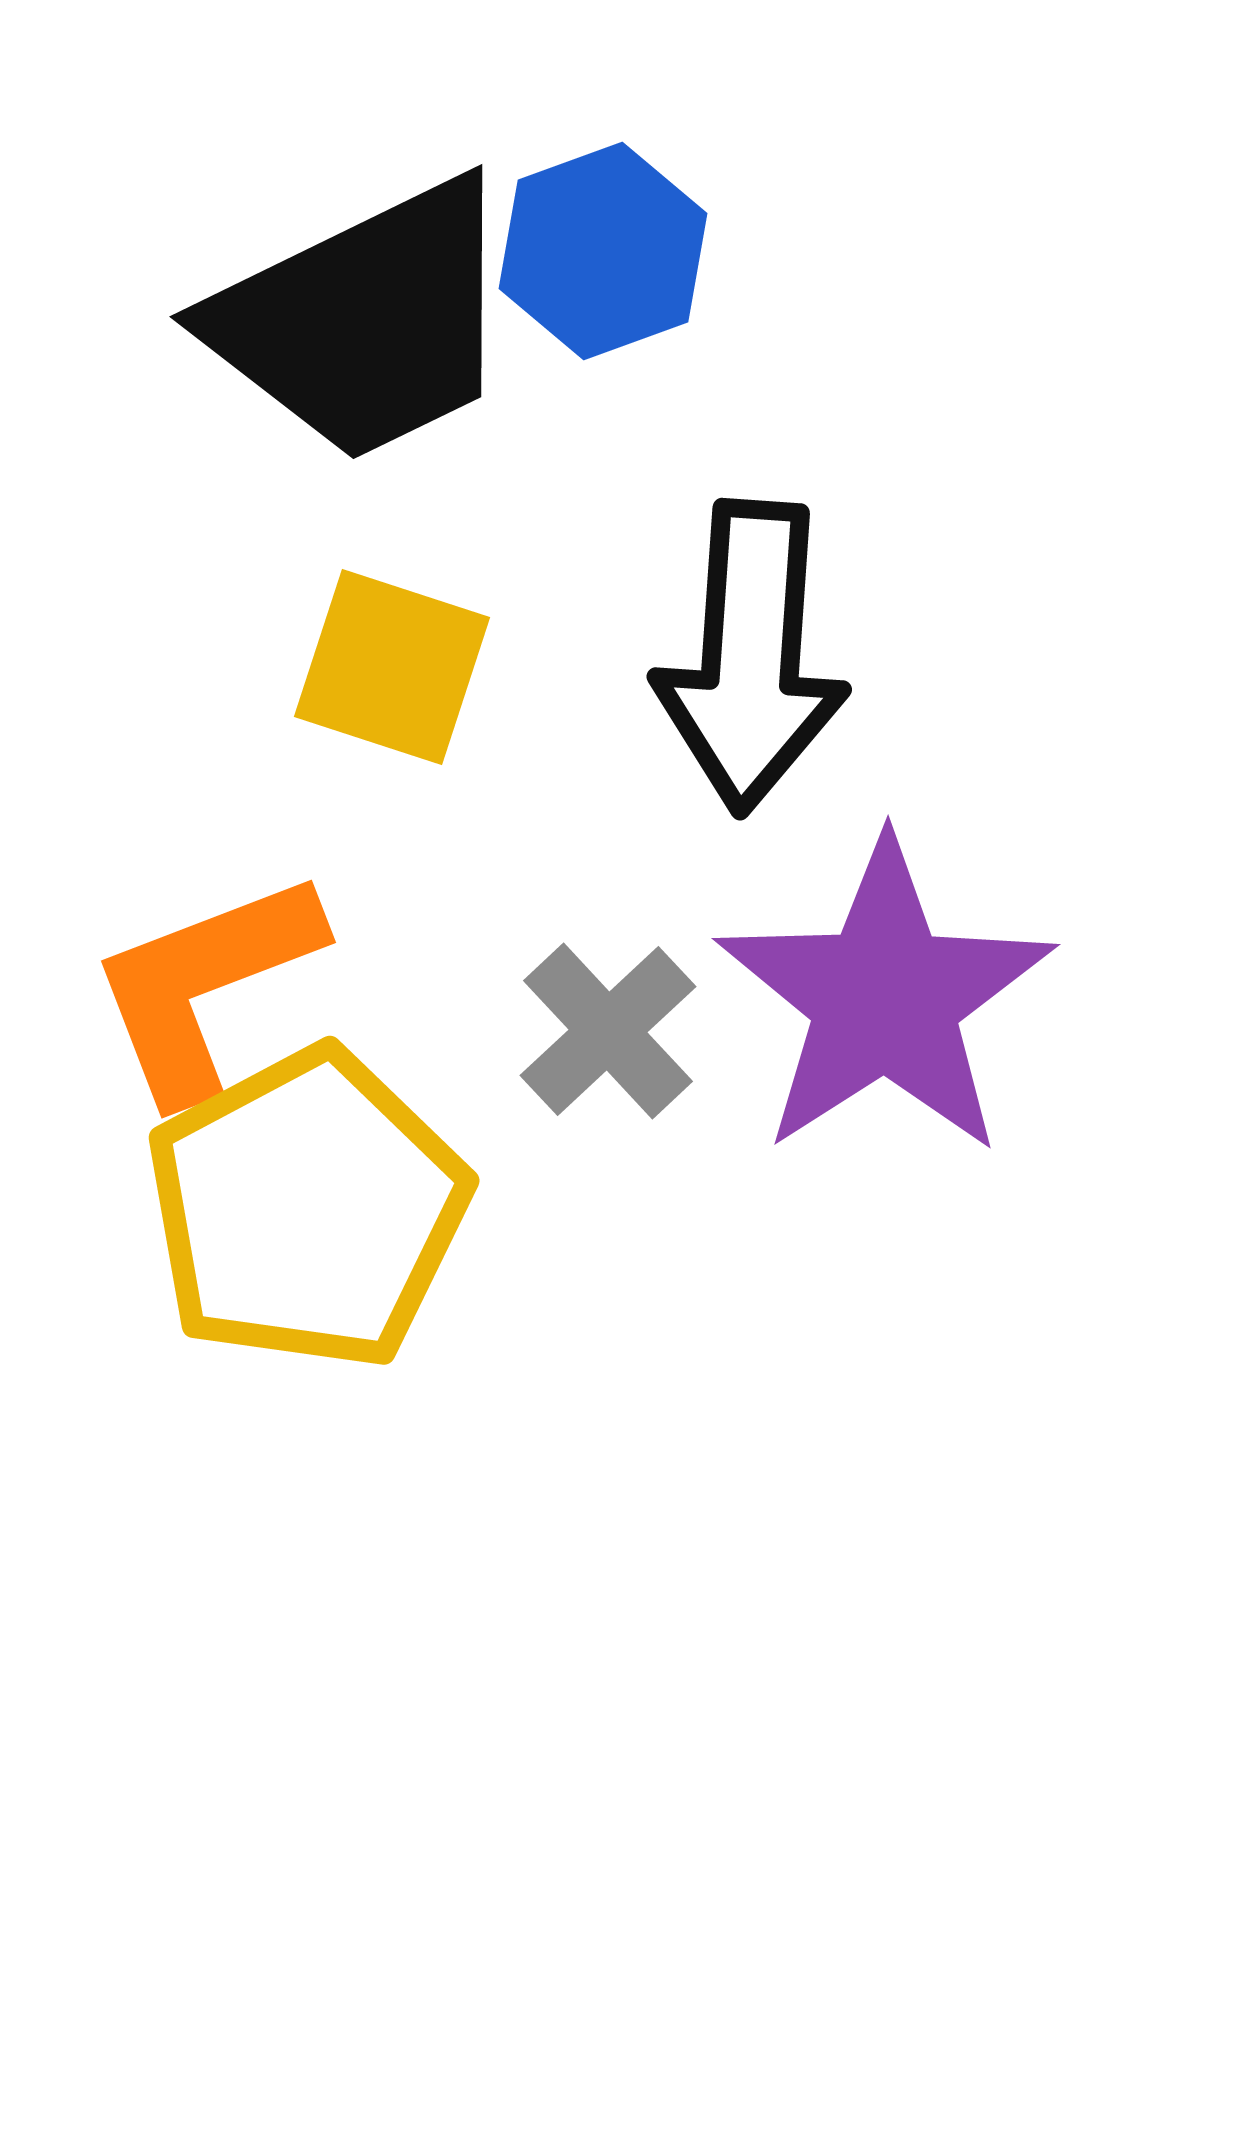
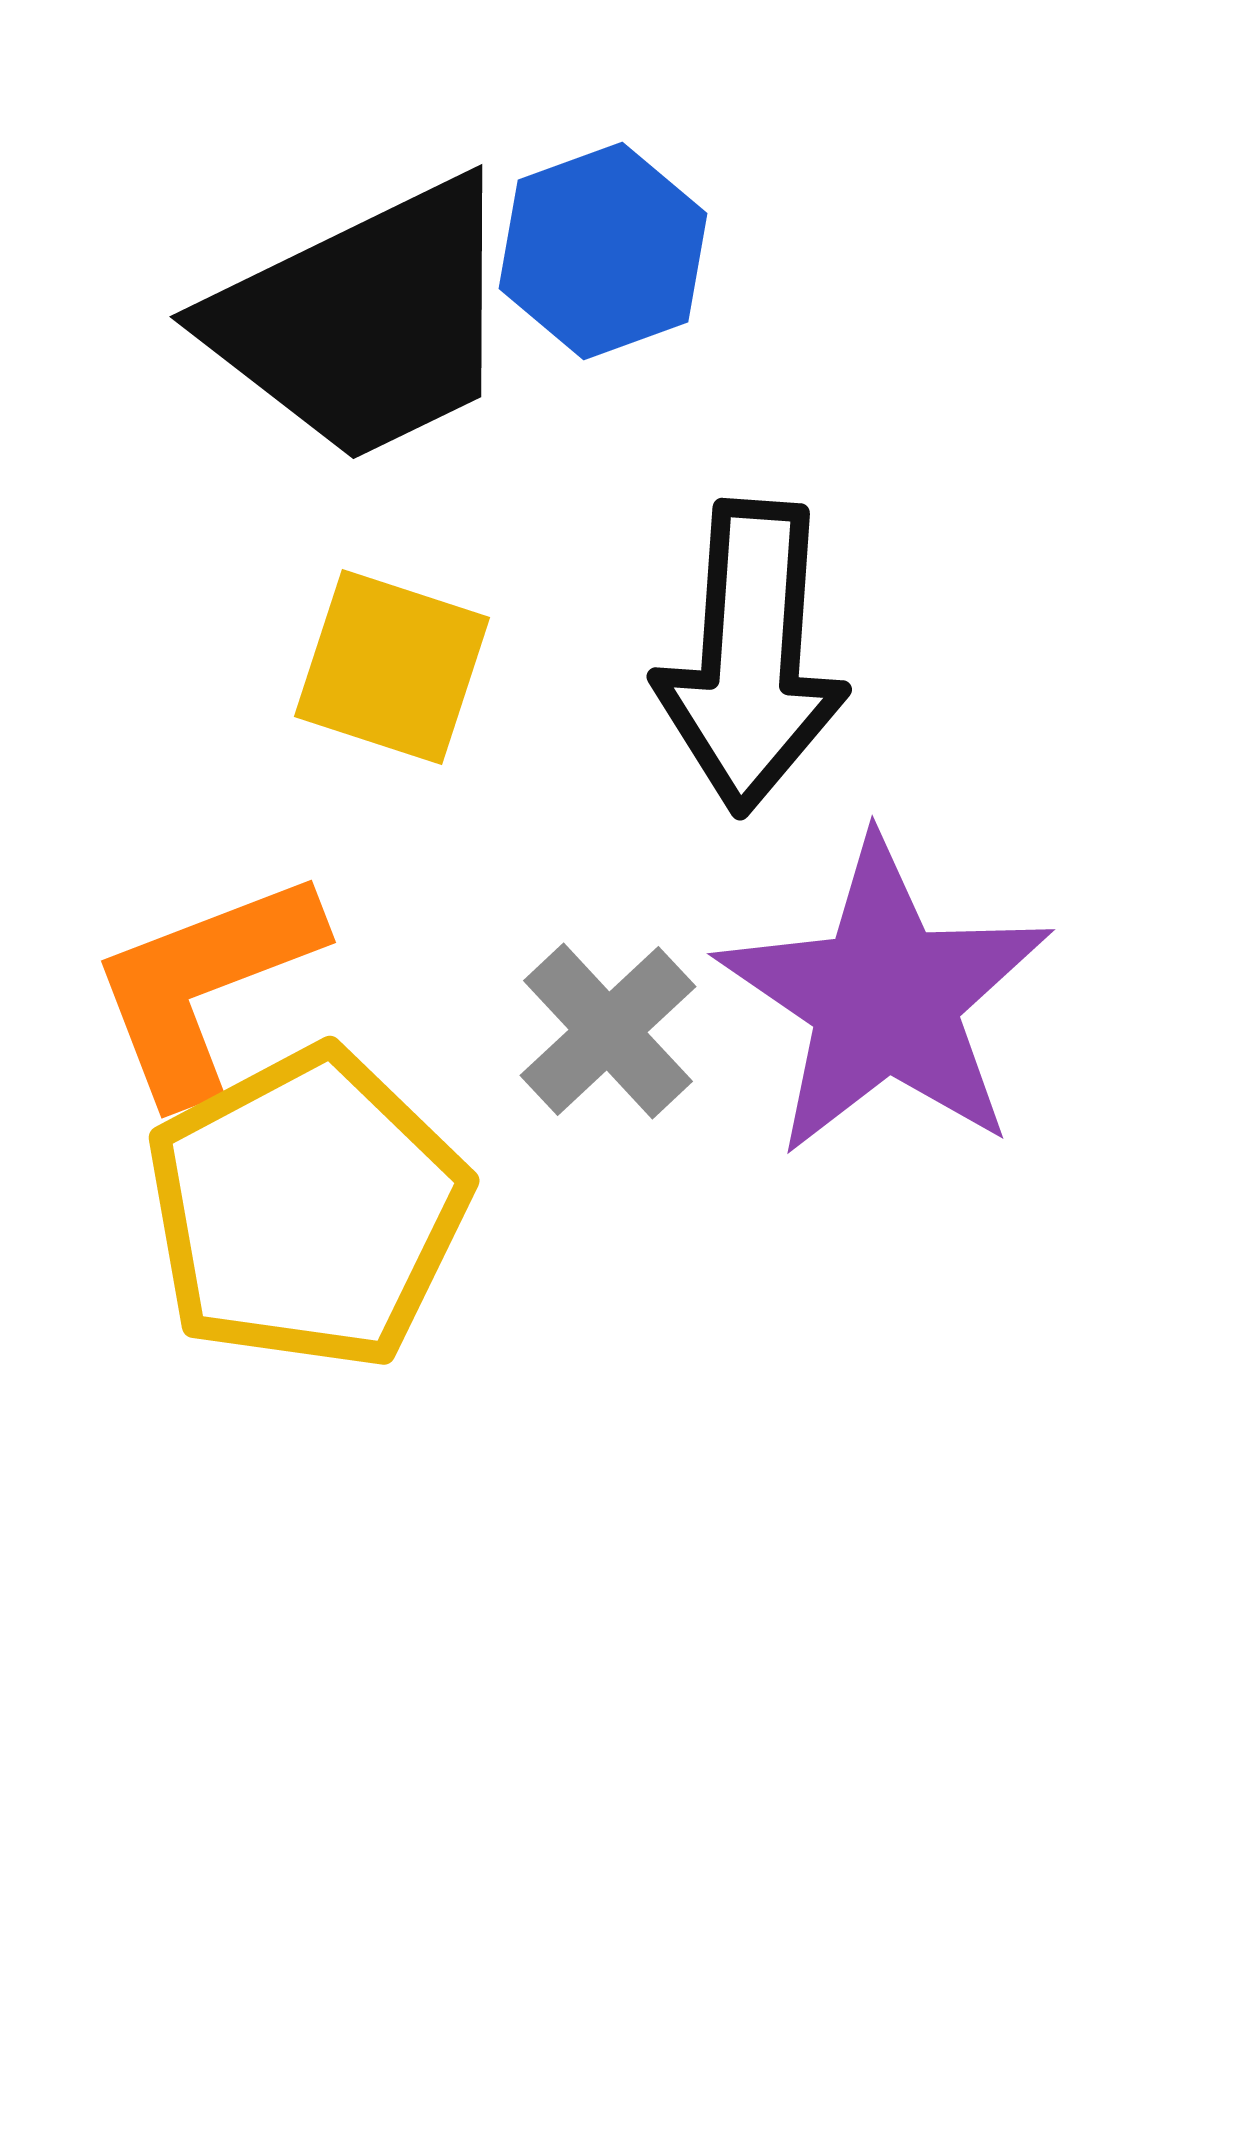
purple star: rotated 5 degrees counterclockwise
